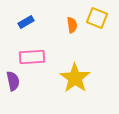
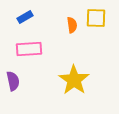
yellow square: moved 1 px left; rotated 20 degrees counterclockwise
blue rectangle: moved 1 px left, 5 px up
pink rectangle: moved 3 px left, 8 px up
yellow star: moved 1 px left, 2 px down
